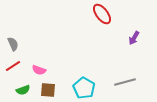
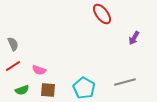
green semicircle: moved 1 px left
